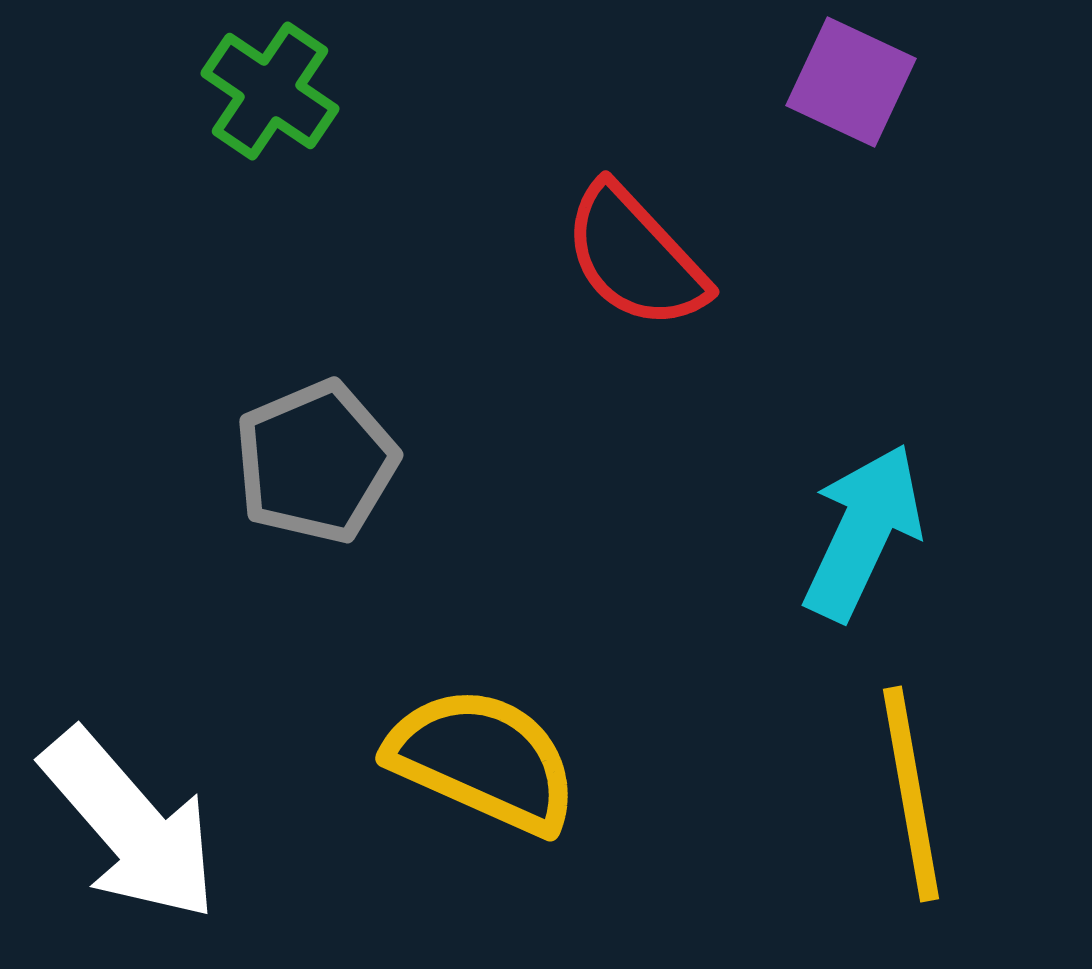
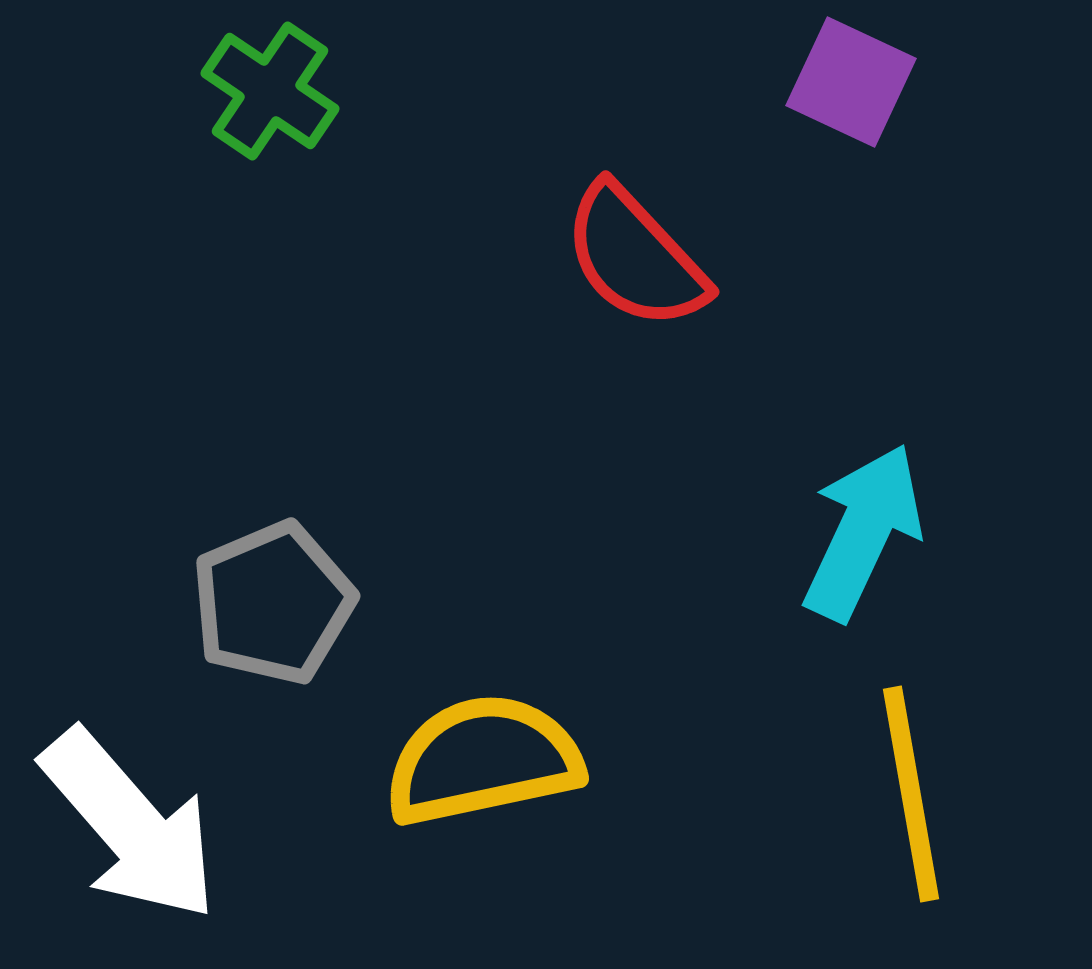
gray pentagon: moved 43 px left, 141 px down
yellow semicircle: rotated 36 degrees counterclockwise
